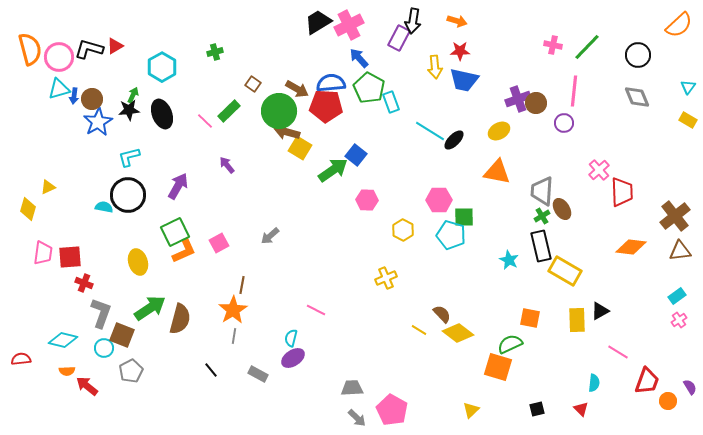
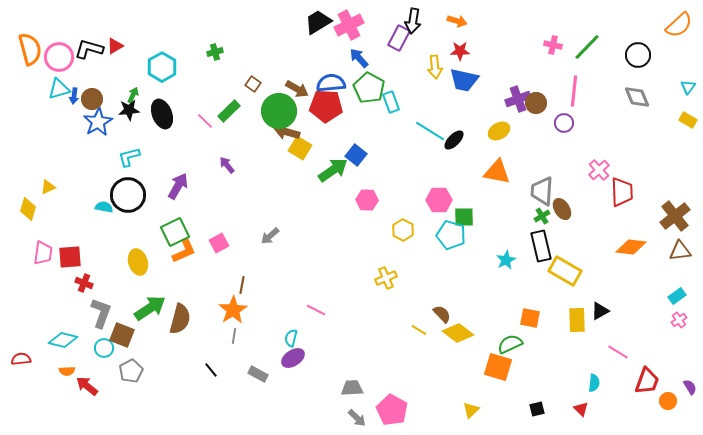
cyan star at (509, 260): moved 3 px left; rotated 18 degrees clockwise
